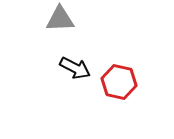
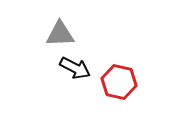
gray triangle: moved 15 px down
